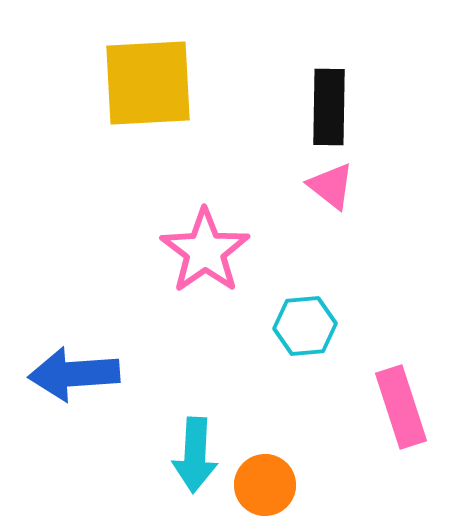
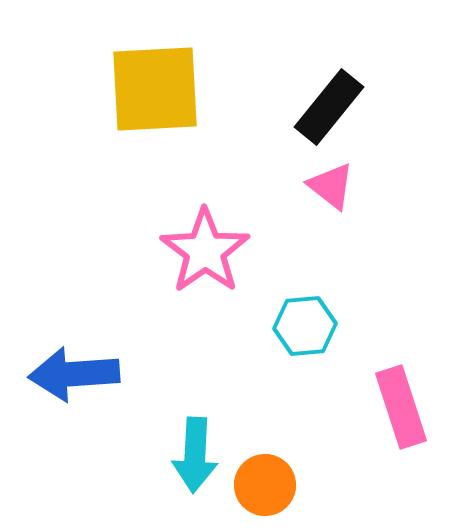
yellow square: moved 7 px right, 6 px down
black rectangle: rotated 38 degrees clockwise
